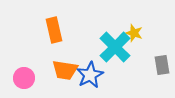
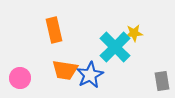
yellow star: rotated 24 degrees counterclockwise
gray rectangle: moved 16 px down
pink circle: moved 4 px left
